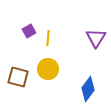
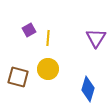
purple square: moved 1 px up
blue diamond: rotated 20 degrees counterclockwise
